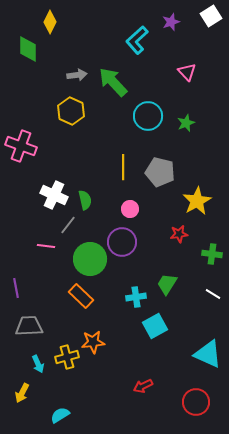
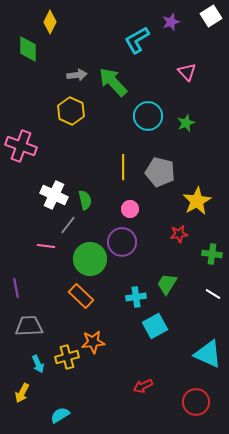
cyan L-shape: rotated 12 degrees clockwise
